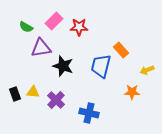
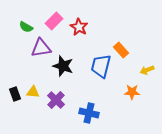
red star: rotated 30 degrees clockwise
